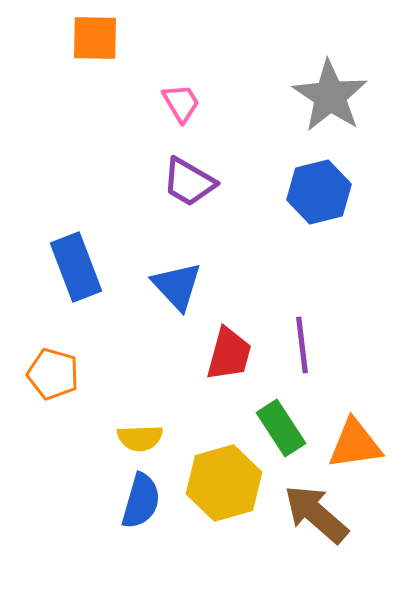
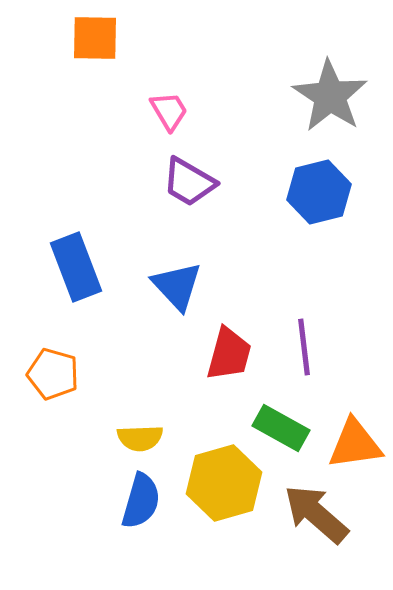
pink trapezoid: moved 12 px left, 8 px down
purple line: moved 2 px right, 2 px down
green rectangle: rotated 28 degrees counterclockwise
